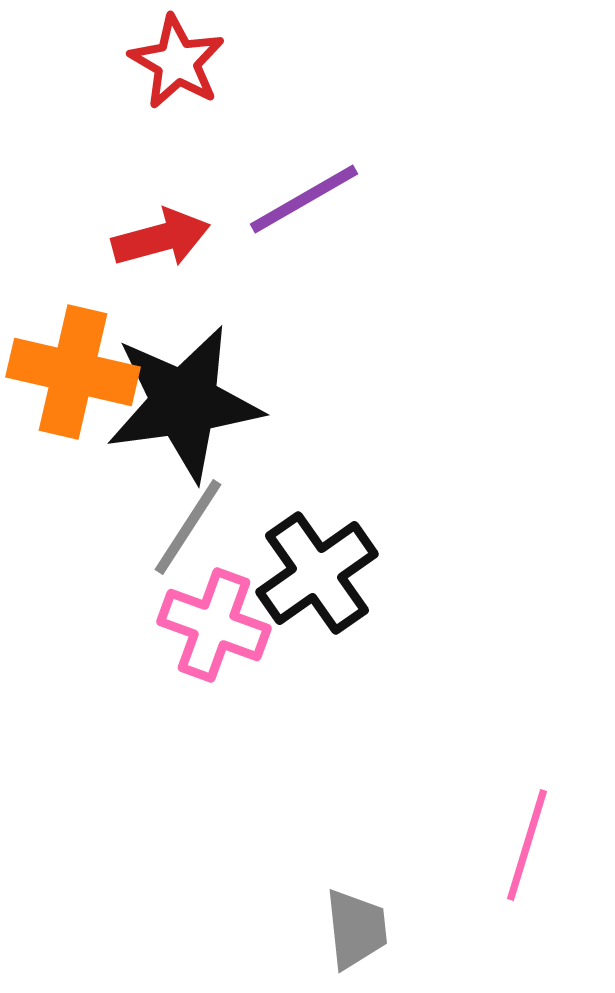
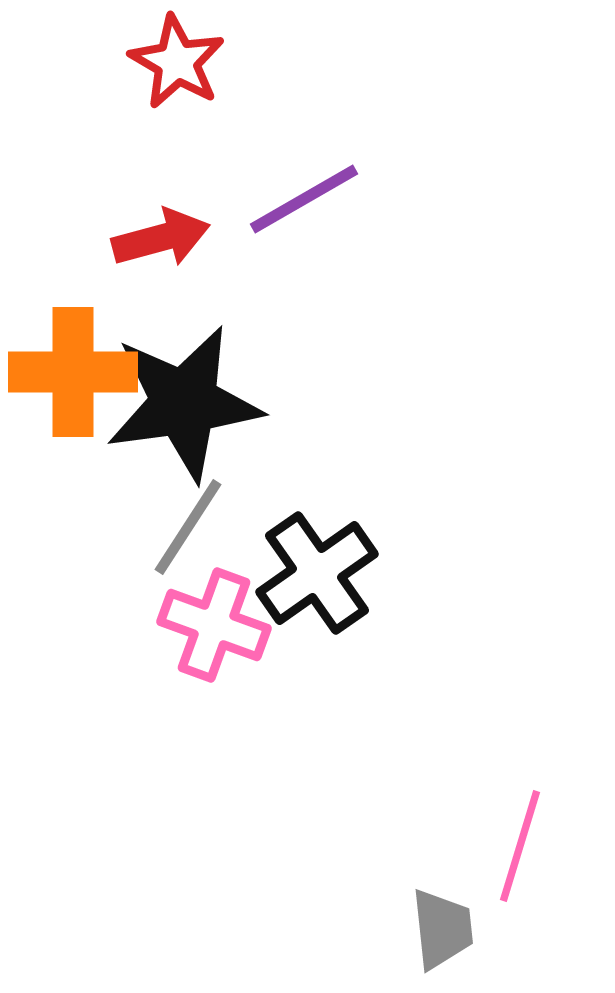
orange cross: rotated 13 degrees counterclockwise
pink line: moved 7 px left, 1 px down
gray trapezoid: moved 86 px right
